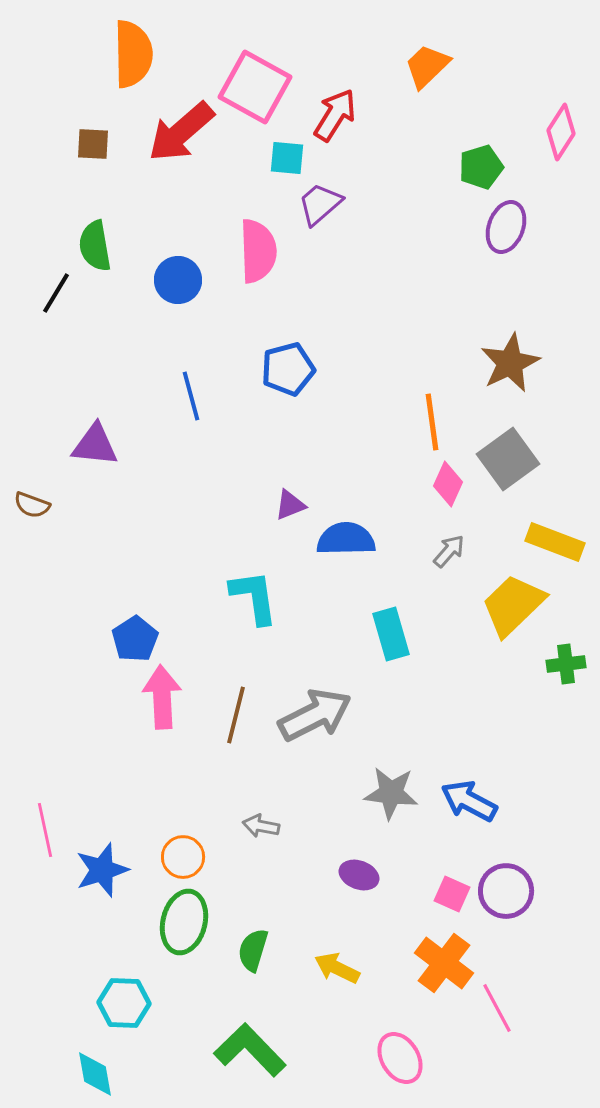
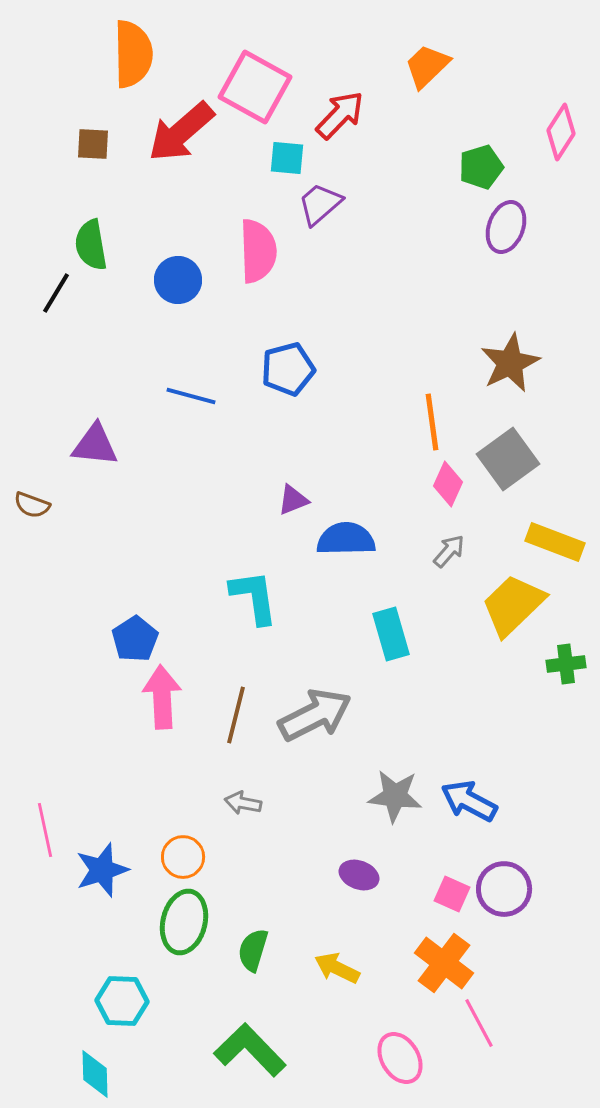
red arrow at (335, 115): moved 5 px right; rotated 12 degrees clockwise
green semicircle at (95, 246): moved 4 px left, 1 px up
blue line at (191, 396): rotated 60 degrees counterclockwise
purple triangle at (290, 505): moved 3 px right, 5 px up
gray star at (391, 793): moved 4 px right, 3 px down
gray arrow at (261, 826): moved 18 px left, 23 px up
purple circle at (506, 891): moved 2 px left, 2 px up
cyan hexagon at (124, 1003): moved 2 px left, 2 px up
pink line at (497, 1008): moved 18 px left, 15 px down
cyan diamond at (95, 1074): rotated 9 degrees clockwise
